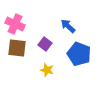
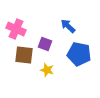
pink cross: moved 1 px right, 5 px down
purple square: rotated 16 degrees counterclockwise
brown square: moved 7 px right, 7 px down
blue pentagon: rotated 10 degrees counterclockwise
